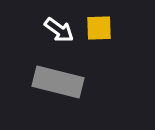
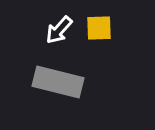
white arrow: rotated 96 degrees clockwise
